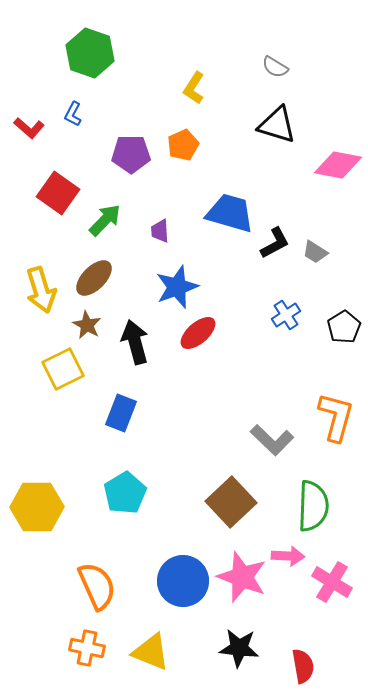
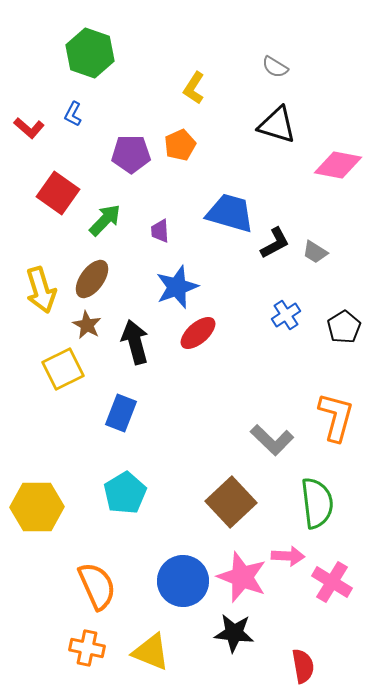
orange pentagon: moved 3 px left
brown ellipse: moved 2 px left, 1 px down; rotated 9 degrees counterclockwise
green semicircle: moved 4 px right, 3 px up; rotated 9 degrees counterclockwise
black star: moved 5 px left, 15 px up
